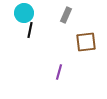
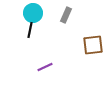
cyan circle: moved 9 px right
brown square: moved 7 px right, 3 px down
purple line: moved 14 px left, 5 px up; rotated 49 degrees clockwise
